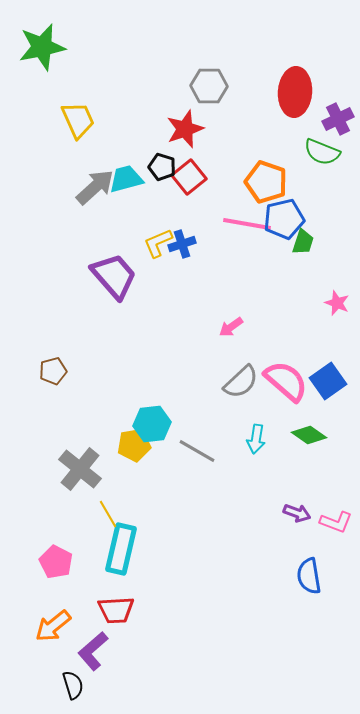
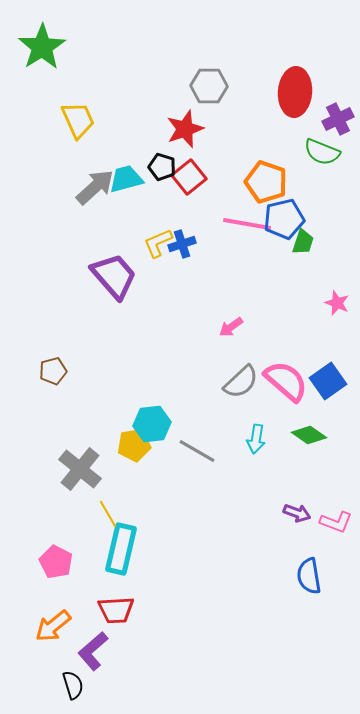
green star: rotated 21 degrees counterclockwise
